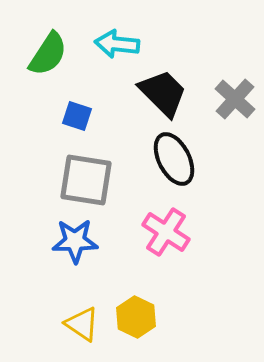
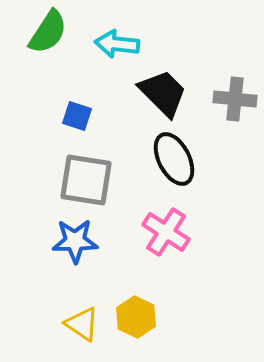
green semicircle: moved 22 px up
gray cross: rotated 36 degrees counterclockwise
